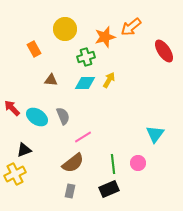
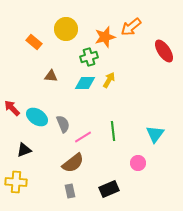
yellow circle: moved 1 px right
orange rectangle: moved 7 px up; rotated 21 degrees counterclockwise
green cross: moved 3 px right
brown triangle: moved 4 px up
gray semicircle: moved 8 px down
green line: moved 33 px up
yellow cross: moved 1 px right, 8 px down; rotated 30 degrees clockwise
gray rectangle: rotated 24 degrees counterclockwise
